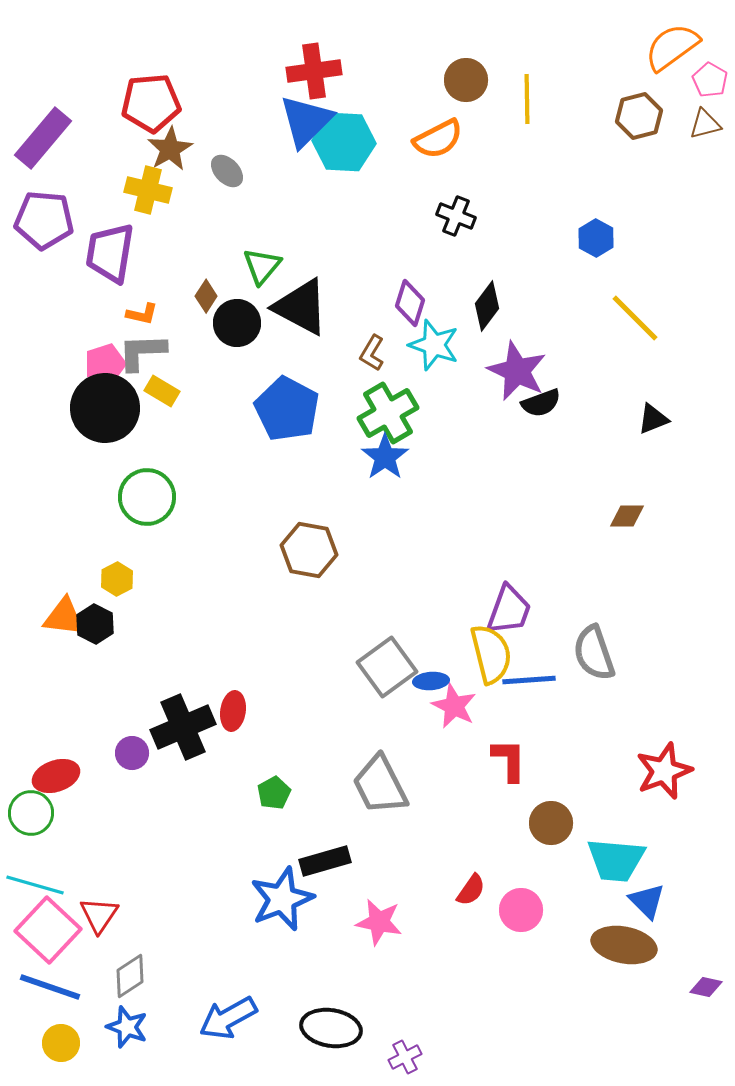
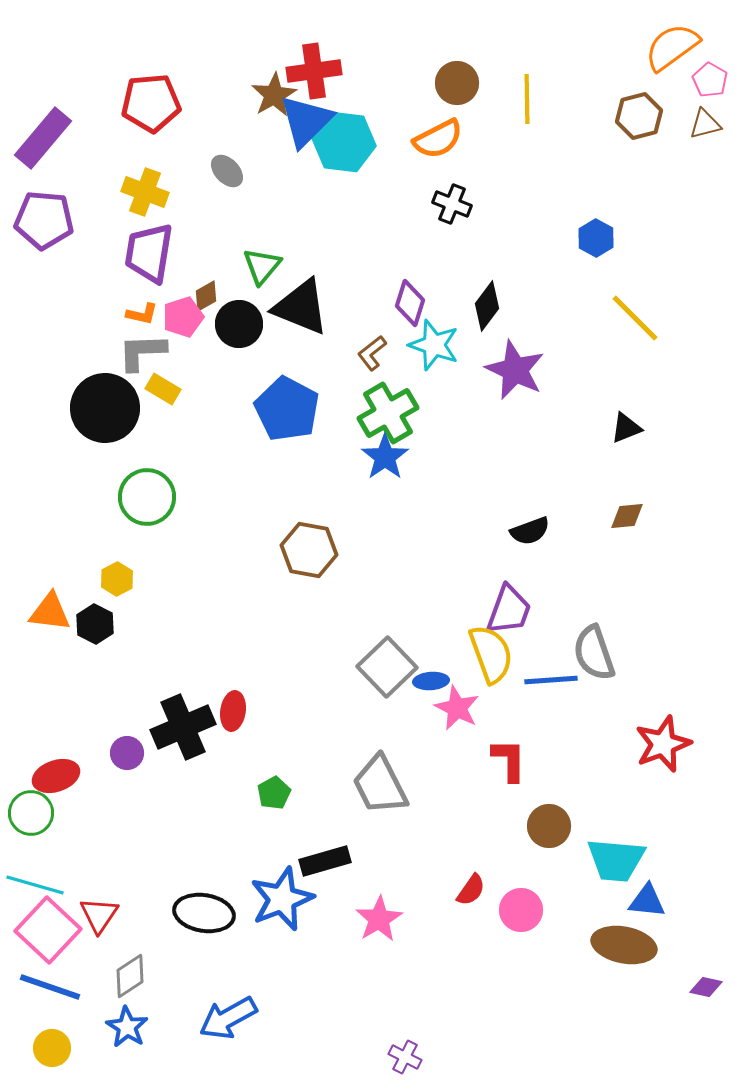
brown circle at (466, 80): moved 9 px left, 3 px down
cyan hexagon at (344, 142): rotated 4 degrees clockwise
brown star at (170, 149): moved 104 px right, 54 px up
yellow cross at (148, 190): moved 3 px left, 2 px down; rotated 6 degrees clockwise
black cross at (456, 216): moved 4 px left, 12 px up
purple trapezoid at (110, 253): moved 39 px right
brown diamond at (206, 296): rotated 28 degrees clockwise
black triangle at (301, 307): rotated 6 degrees counterclockwise
black circle at (237, 323): moved 2 px right, 1 px down
brown L-shape at (372, 353): rotated 21 degrees clockwise
pink pentagon at (105, 364): moved 78 px right, 47 px up
purple star at (517, 371): moved 2 px left, 1 px up
yellow rectangle at (162, 391): moved 1 px right, 2 px up
black semicircle at (541, 403): moved 11 px left, 128 px down
black triangle at (653, 419): moved 27 px left, 9 px down
brown diamond at (627, 516): rotated 6 degrees counterclockwise
orange triangle at (64, 617): moved 14 px left, 5 px up
yellow semicircle at (491, 654): rotated 6 degrees counterclockwise
gray square at (387, 667): rotated 8 degrees counterclockwise
blue line at (529, 680): moved 22 px right
pink star at (454, 706): moved 3 px right, 2 px down
purple circle at (132, 753): moved 5 px left
red star at (664, 771): moved 1 px left, 27 px up
brown circle at (551, 823): moved 2 px left, 3 px down
blue triangle at (647, 901): rotated 39 degrees counterclockwise
pink star at (379, 922): moved 3 px up; rotated 30 degrees clockwise
blue star at (127, 1027): rotated 12 degrees clockwise
black ellipse at (331, 1028): moved 127 px left, 115 px up
yellow circle at (61, 1043): moved 9 px left, 5 px down
purple cross at (405, 1057): rotated 36 degrees counterclockwise
